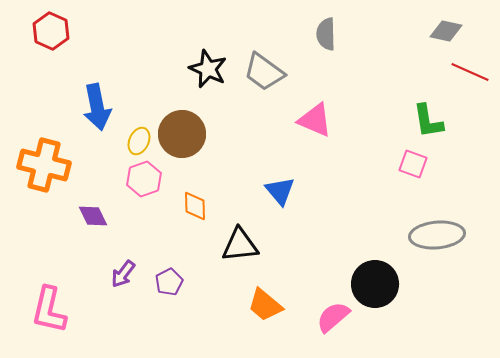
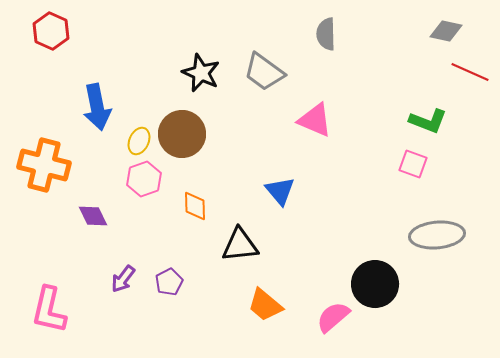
black star: moved 7 px left, 4 px down
green L-shape: rotated 60 degrees counterclockwise
purple arrow: moved 5 px down
